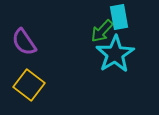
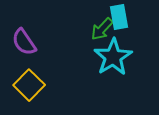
green arrow: moved 2 px up
cyan star: moved 2 px left, 3 px down
yellow square: rotated 8 degrees clockwise
